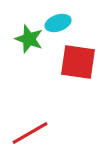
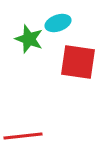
red line: moved 7 px left, 3 px down; rotated 24 degrees clockwise
